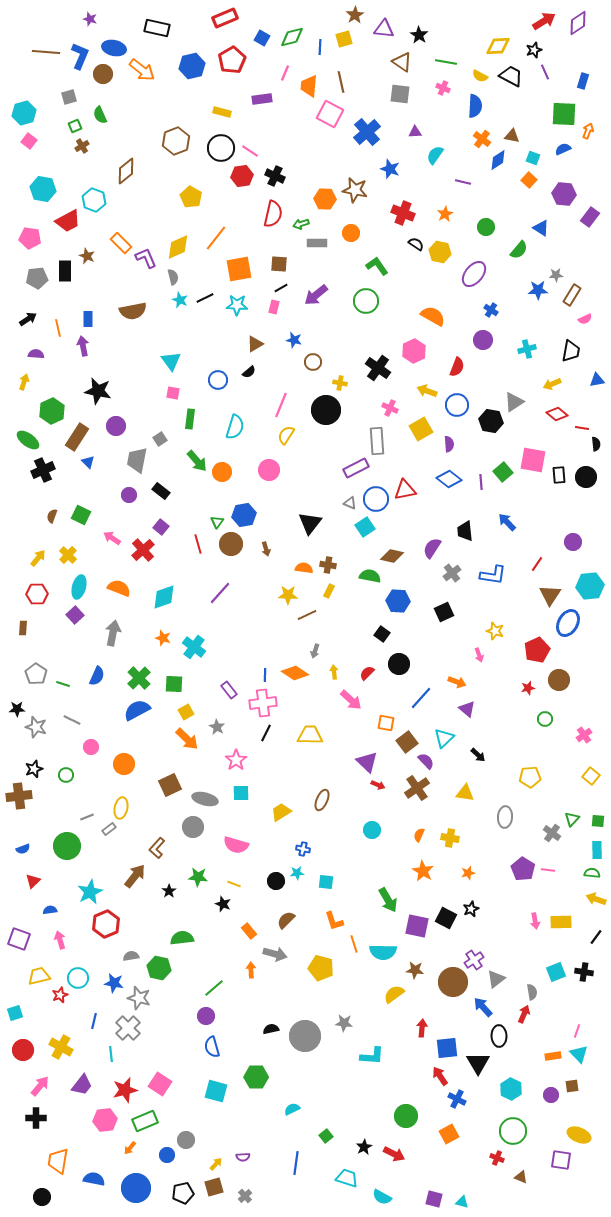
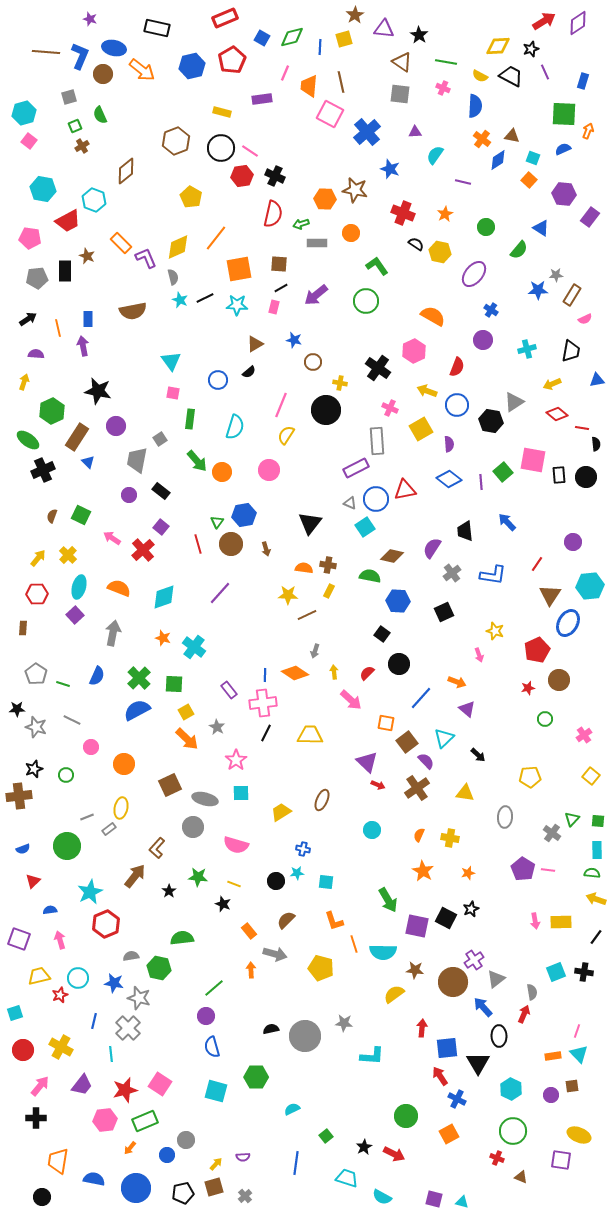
black star at (534, 50): moved 3 px left, 1 px up
